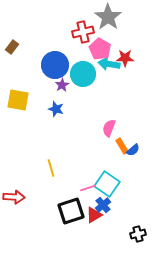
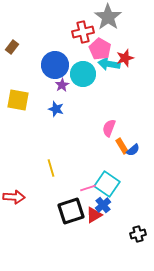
red star: rotated 18 degrees counterclockwise
